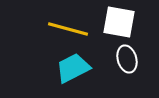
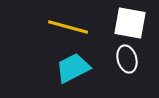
white square: moved 11 px right, 1 px down
yellow line: moved 2 px up
